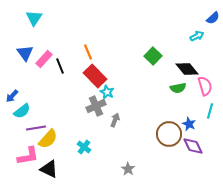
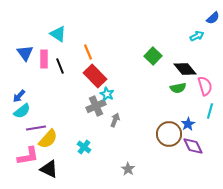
cyan triangle: moved 24 px right, 16 px down; rotated 30 degrees counterclockwise
pink rectangle: rotated 42 degrees counterclockwise
black diamond: moved 2 px left
cyan star: moved 2 px down
blue arrow: moved 7 px right
blue star: moved 1 px left; rotated 16 degrees clockwise
